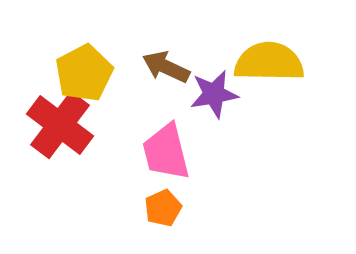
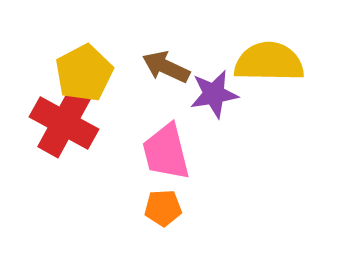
red cross: moved 4 px right, 2 px up; rotated 8 degrees counterclockwise
orange pentagon: rotated 21 degrees clockwise
